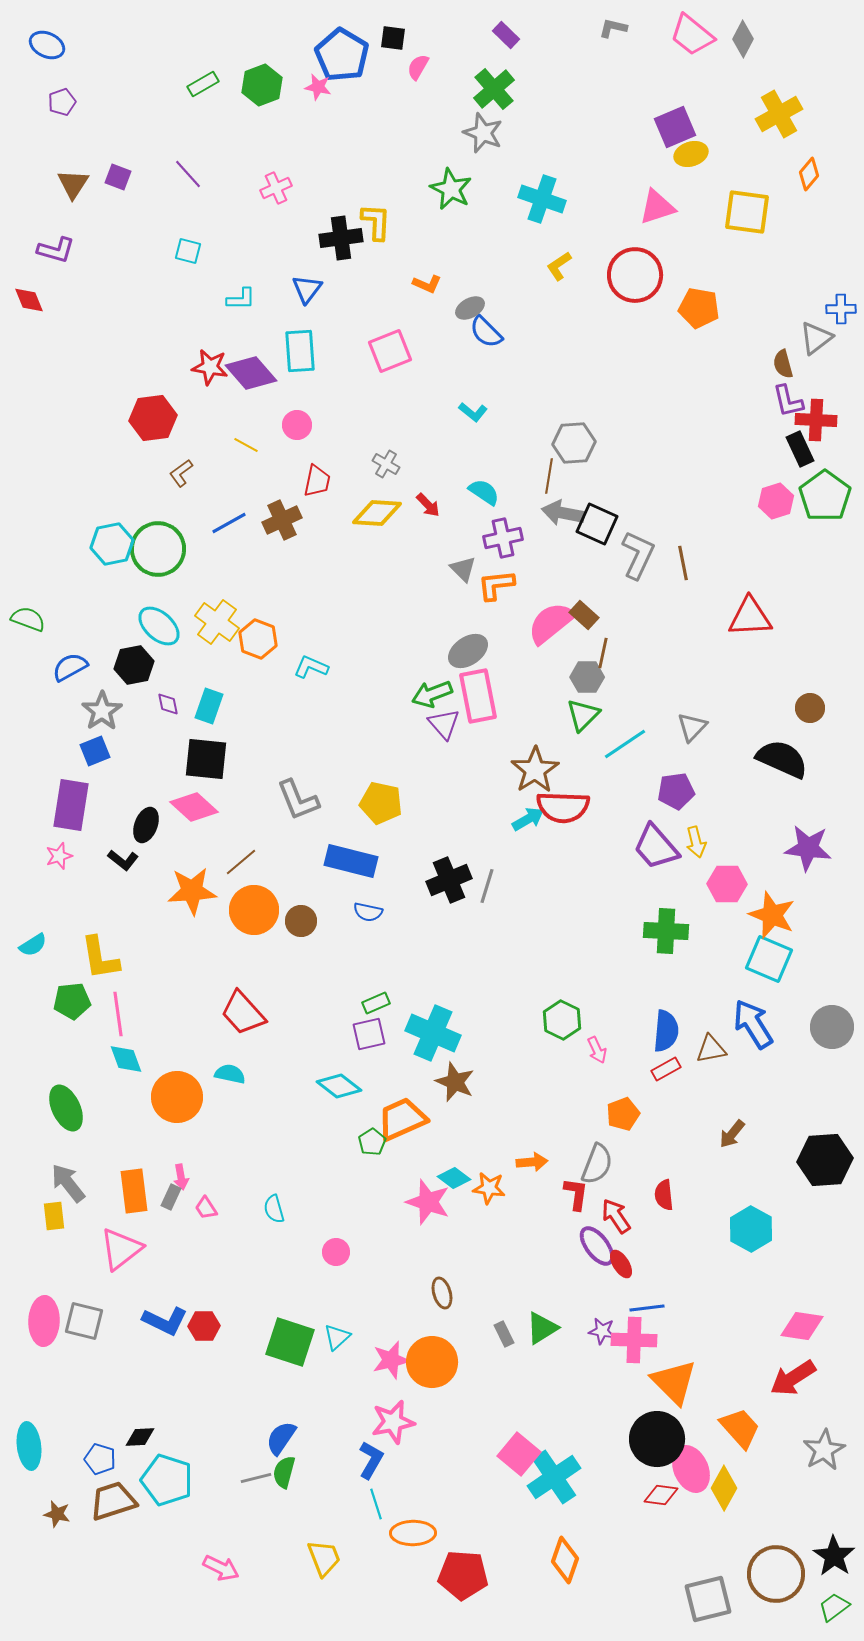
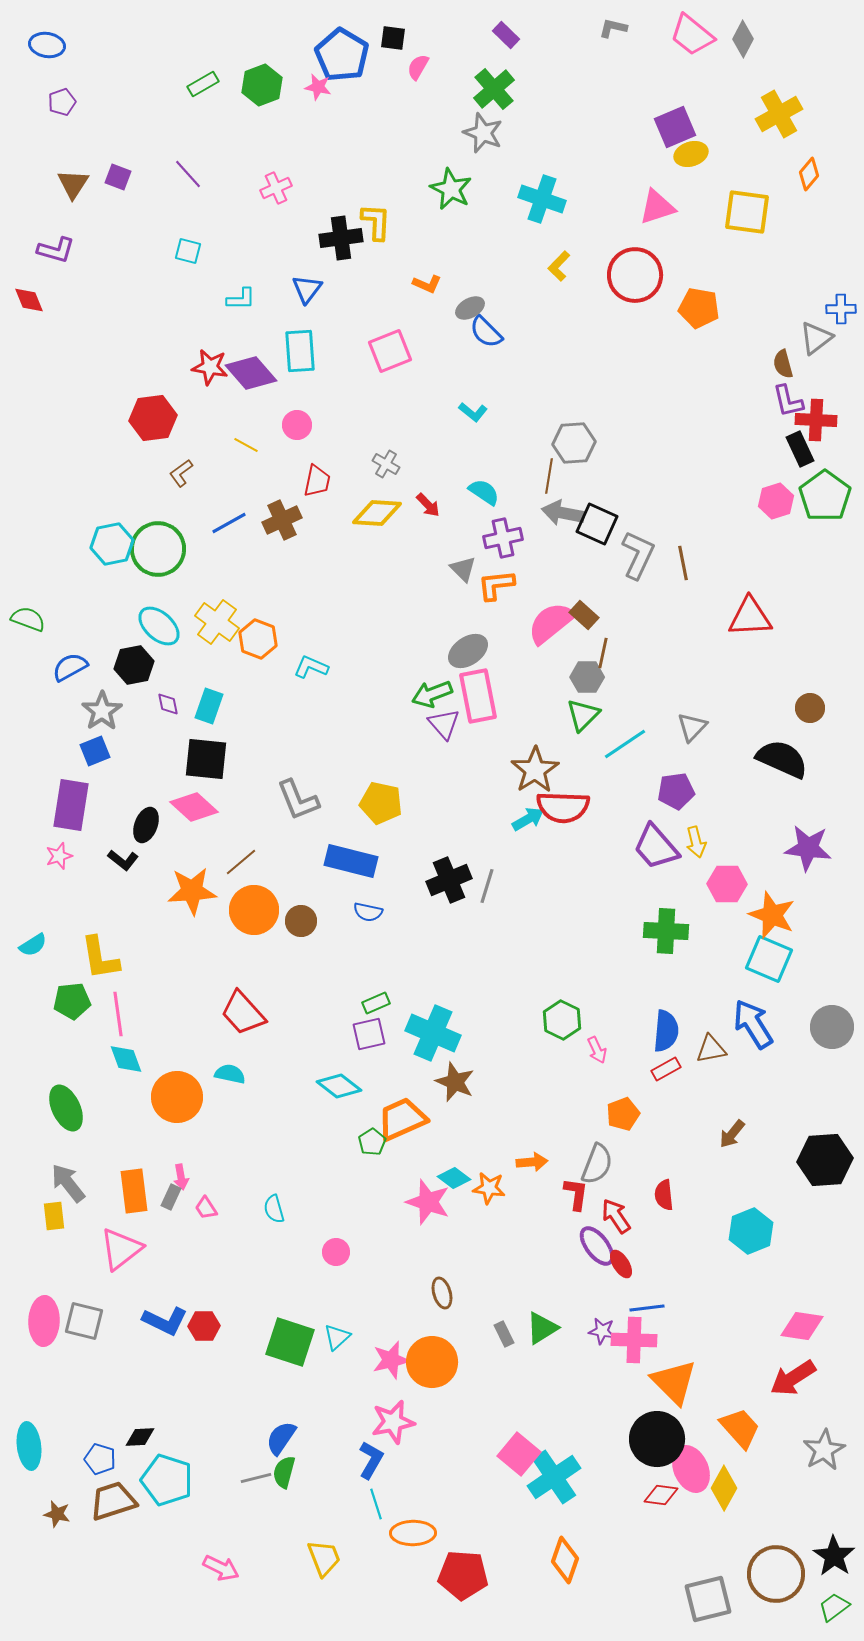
blue ellipse at (47, 45): rotated 16 degrees counterclockwise
yellow L-shape at (559, 266): rotated 12 degrees counterclockwise
cyan hexagon at (751, 1229): moved 2 px down; rotated 9 degrees clockwise
